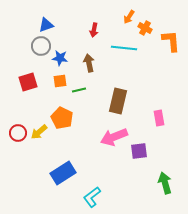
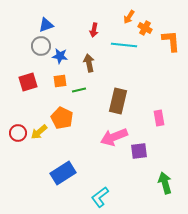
cyan line: moved 3 px up
blue star: moved 2 px up
cyan L-shape: moved 8 px right
